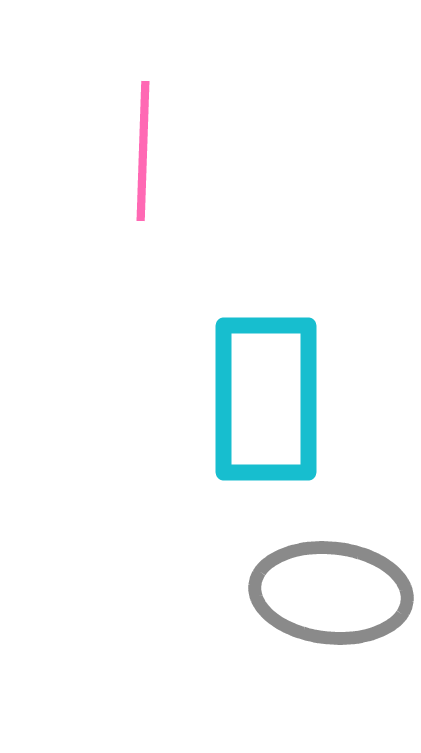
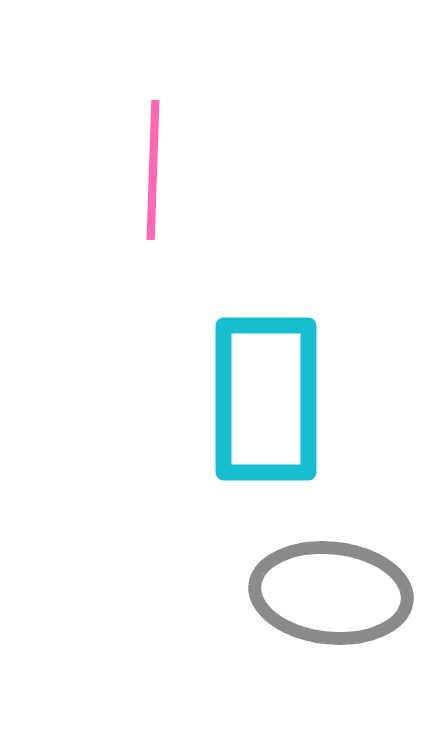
pink line: moved 10 px right, 19 px down
